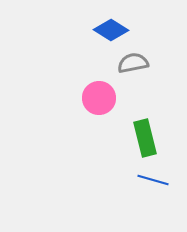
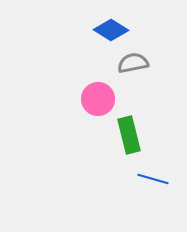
pink circle: moved 1 px left, 1 px down
green rectangle: moved 16 px left, 3 px up
blue line: moved 1 px up
